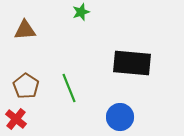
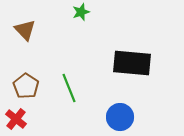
brown triangle: rotated 50 degrees clockwise
